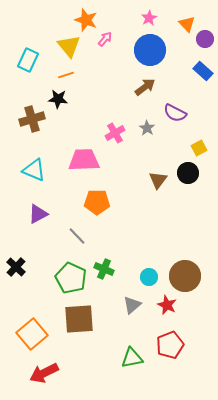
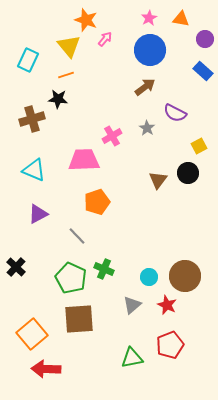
orange triangle: moved 6 px left, 5 px up; rotated 36 degrees counterclockwise
pink cross: moved 3 px left, 3 px down
yellow square: moved 2 px up
orange pentagon: rotated 20 degrees counterclockwise
red arrow: moved 2 px right, 4 px up; rotated 28 degrees clockwise
